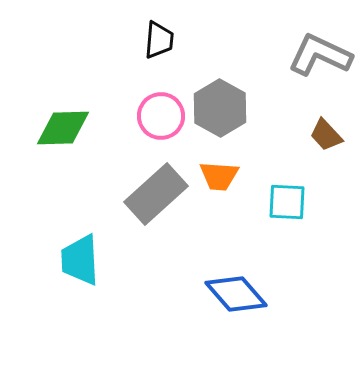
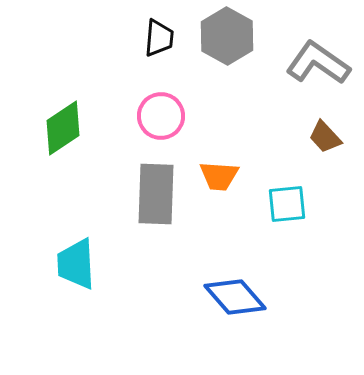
black trapezoid: moved 2 px up
gray L-shape: moved 2 px left, 8 px down; rotated 10 degrees clockwise
gray hexagon: moved 7 px right, 72 px up
green diamond: rotated 32 degrees counterclockwise
brown trapezoid: moved 1 px left, 2 px down
gray rectangle: rotated 46 degrees counterclockwise
cyan square: moved 2 px down; rotated 9 degrees counterclockwise
cyan trapezoid: moved 4 px left, 4 px down
blue diamond: moved 1 px left, 3 px down
